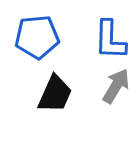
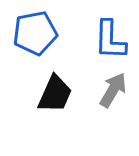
blue pentagon: moved 2 px left, 4 px up; rotated 6 degrees counterclockwise
gray arrow: moved 3 px left, 4 px down
